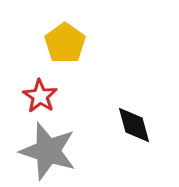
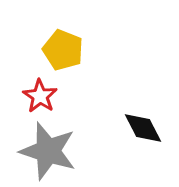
yellow pentagon: moved 2 px left, 7 px down; rotated 15 degrees counterclockwise
black diamond: moved 9 px right, 3 px down; rotated 12 degrees counterclockwise
